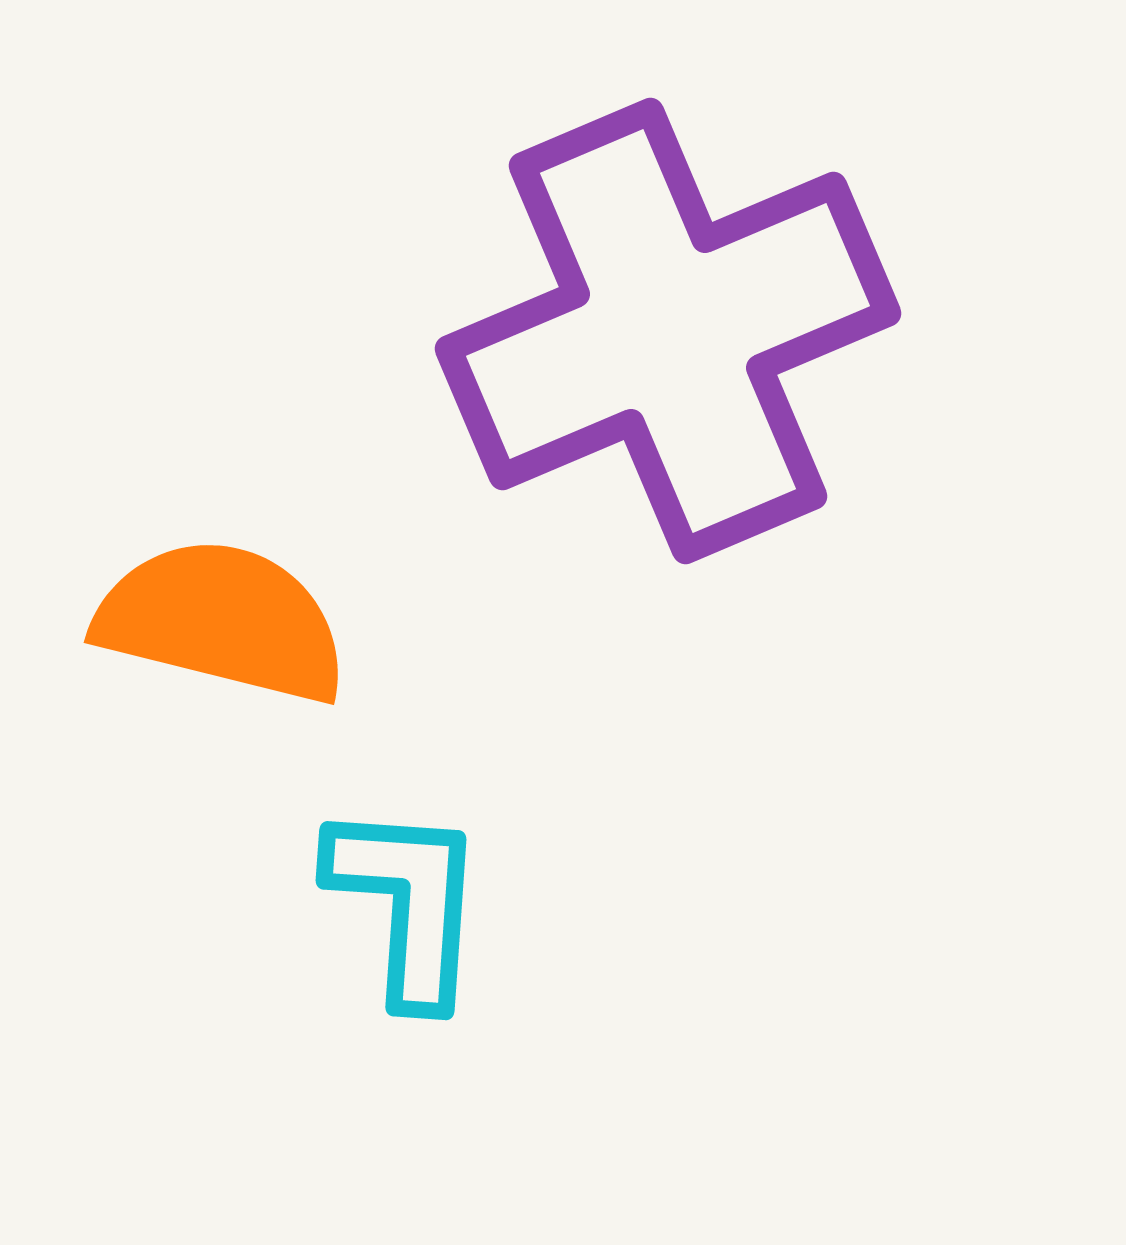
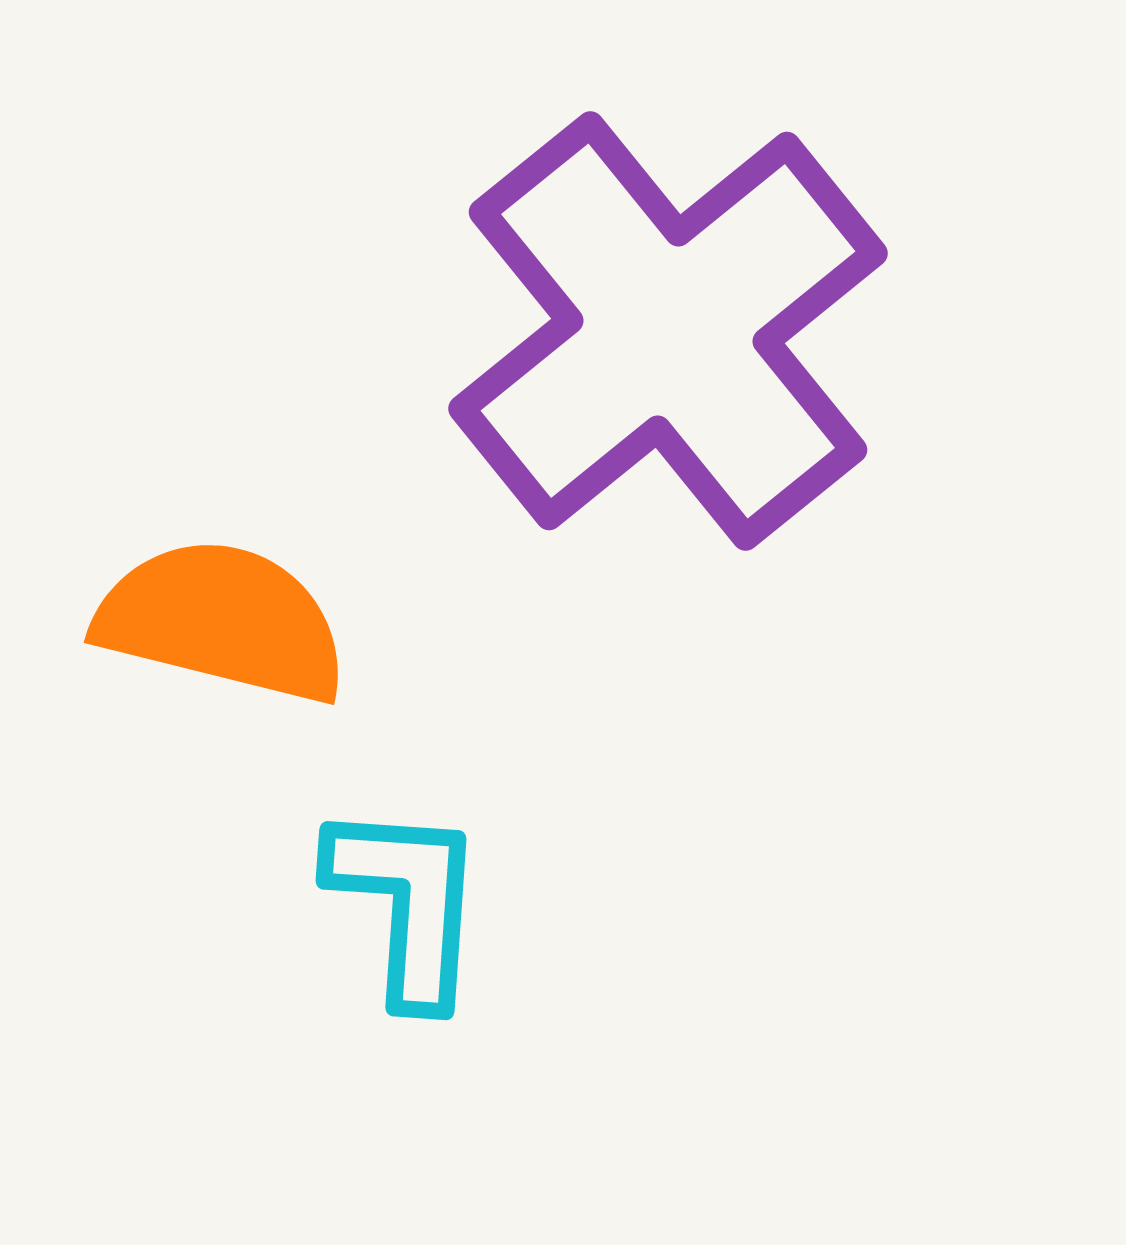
purple cross: rotated 16 degrees counterclockwise
